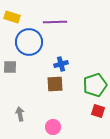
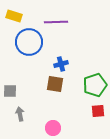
yellow rectangle: moved 2 px right, 1 px up
purple line: moved 1 px right
gray square: moved 24 px down
brown square: rotated 12 degrees clockwise
red square: rotated 24 degrees counterclockwise
pink circle: moved 1 px down
